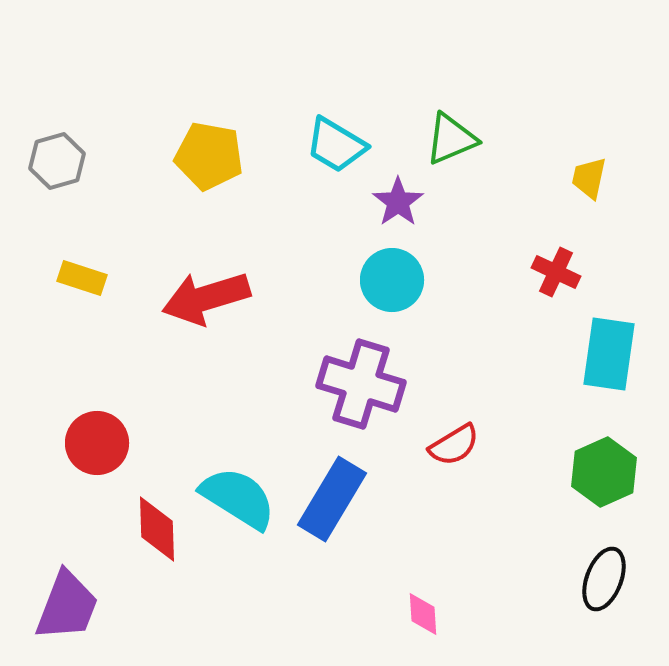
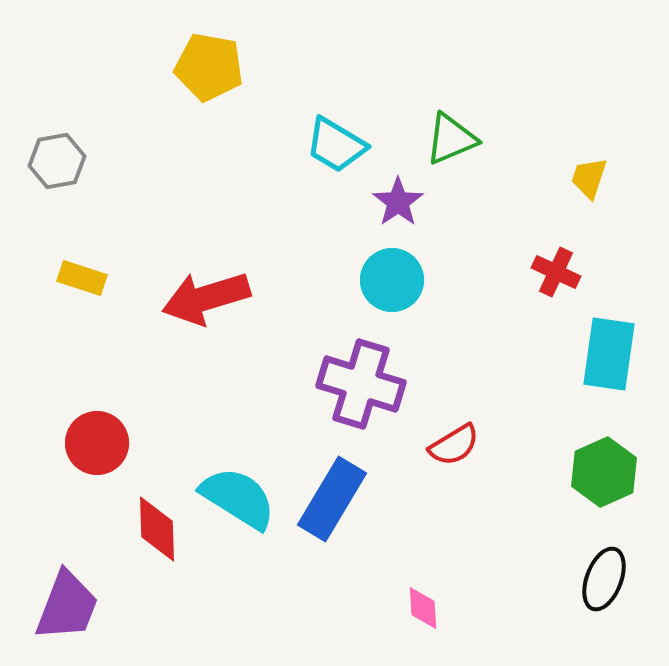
yellow pentagon: moved 89 px up
gray hexagon: rotated 6 degrees clockwise
yellow trapezoid: rotated 6 degrees clockwise
pink diamond: moved 6 px up
